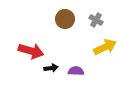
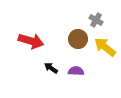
brown circle: moved 13 px right, 20 px down
yellow arrow: rotated 115 degrees counterclockwise
red arrow: moved 10 px up
black arrow: rotated 136 degrees counterclockwise
